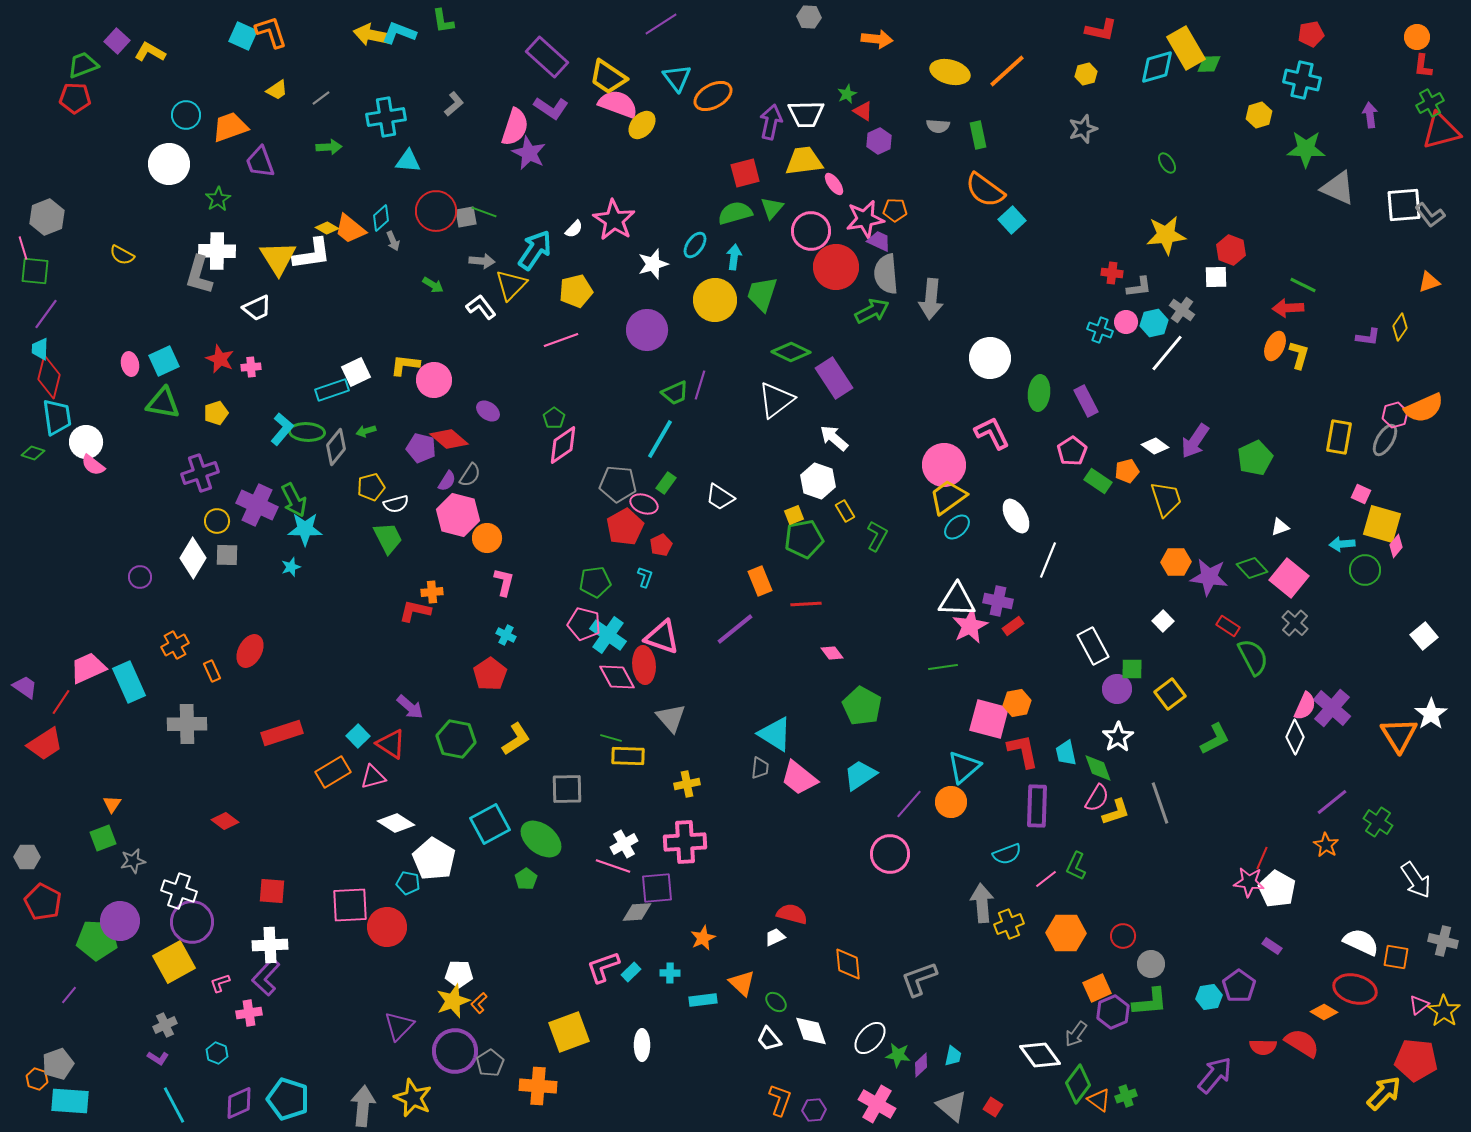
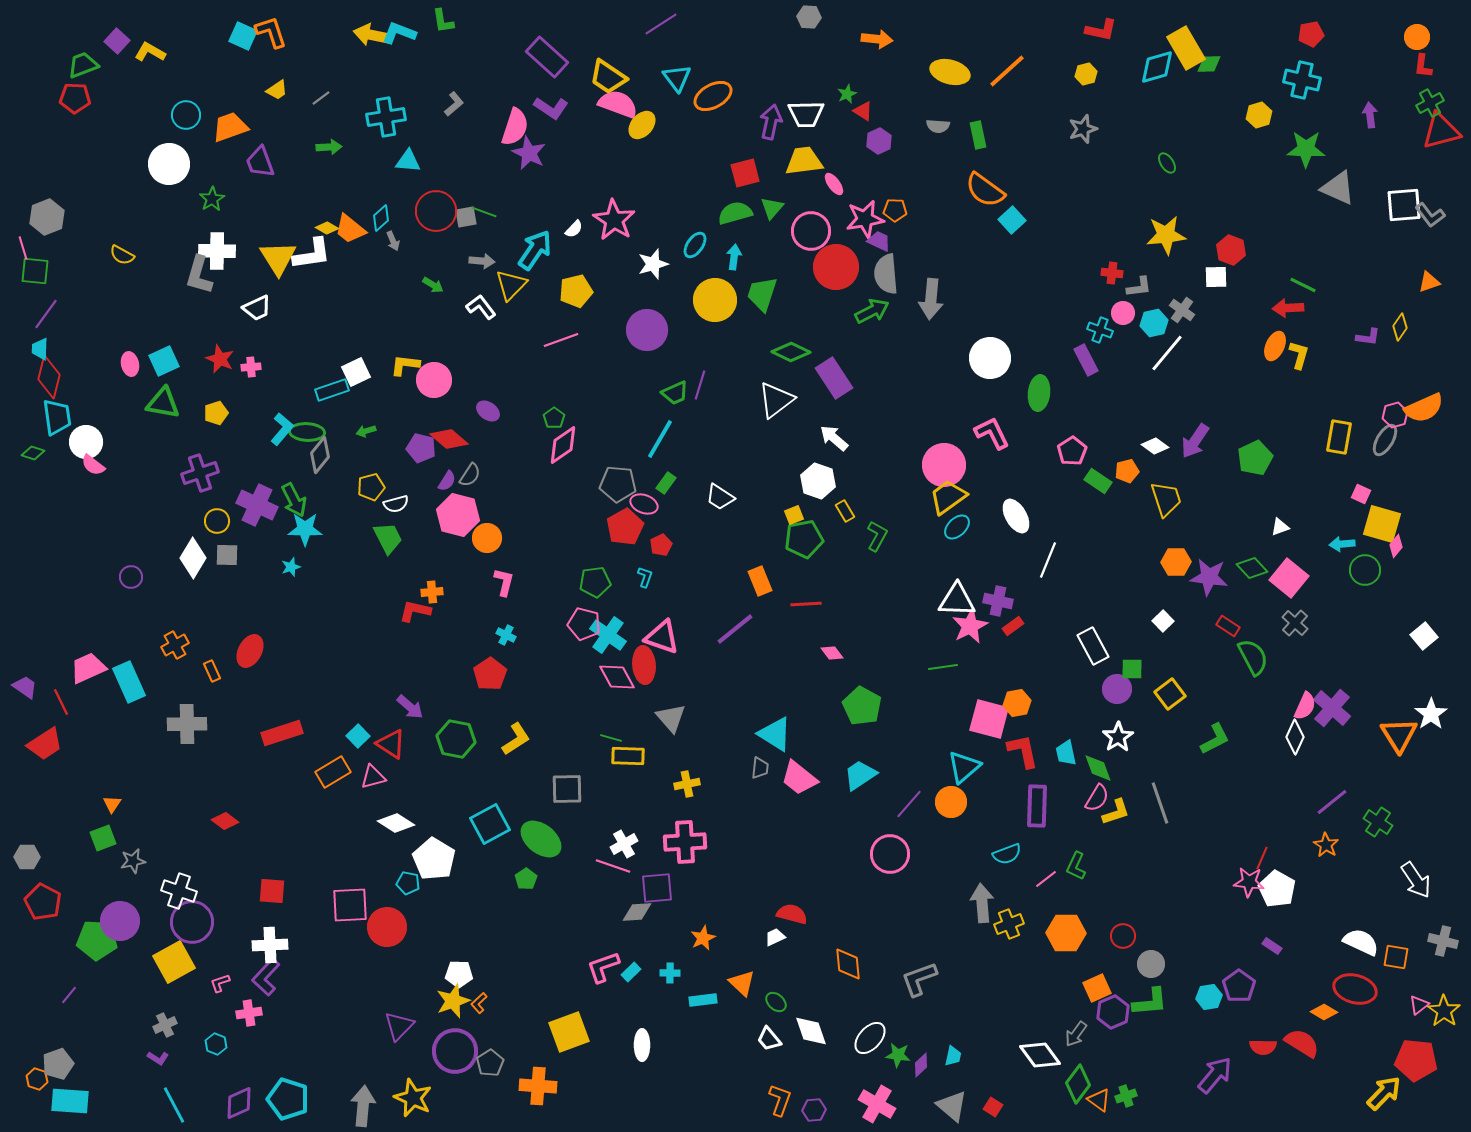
green star at (218, 199): moved 6 px left
pink circle at (1126, 322): moved 3 px left, 9 px up
purple rectangle at (1086, 401): moved 41 px up
gray diamond at (336, 447): moved 16 px left, 8 px down
purple circle at (140, 577): moved 9 px left
red line at (61, 702): rotated 60 degrees counterclockwise
cyan hexagon at (217, 1053): moved 1 px left, 9 px up
